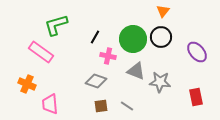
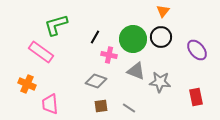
purple ellipse: moved 2 px up
pink cross: moved 1 px right, 1 px up
gray line: moved 2 px right, 2 px down
